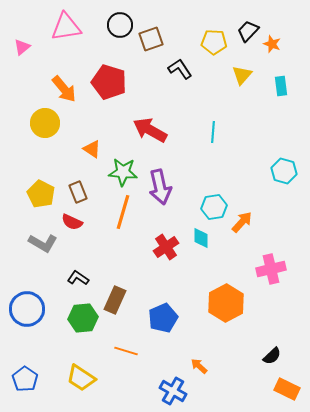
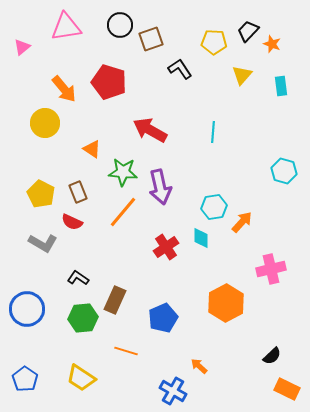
orange line at (123, 212): rotated 24 degrees clockwise
